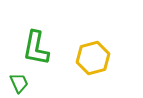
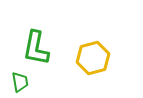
green trapezoid: moved 1 px right, 1 px up; rotated 15 degrees clockwise
